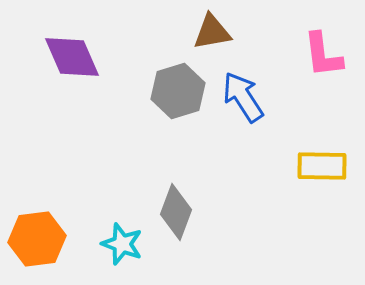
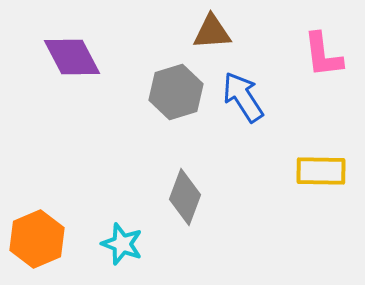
brown triangle: rotated 6 degrees clockwise
purple diamond: rotated 4 degrees counterclockwise
gray hexagon: moved 2 px left, 1 px down
yellow rectangle: moved 1 px left, 5 px down
gray diamond: moved 9 px right, 15 px up
orange hexagon: rotated 16 degrees counterclockwise
